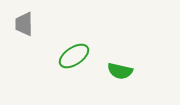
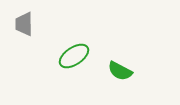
green semicircle: rotated 15 degrees clockwise
